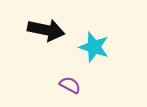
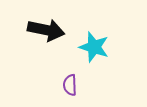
purple semicircle: rotated 120 degrees counterclockwise
